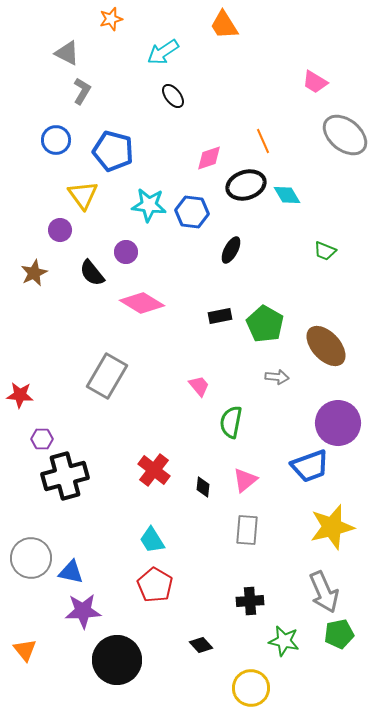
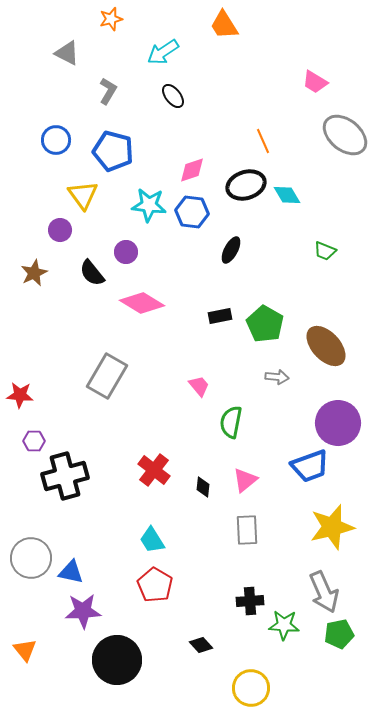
gray L-shape at (82, 91): moved 26 px right
pink diamond at (209, 158): moved 17 px left, 12 px down
purple hexagon at (42, 439): moved 8 px left, 2 px down
gray rectangle at (247, 530): rotated 8 degrees counterclockwise
green star at (284, 641): moved 16 px up; rotated 8 degrees counterclockwise
